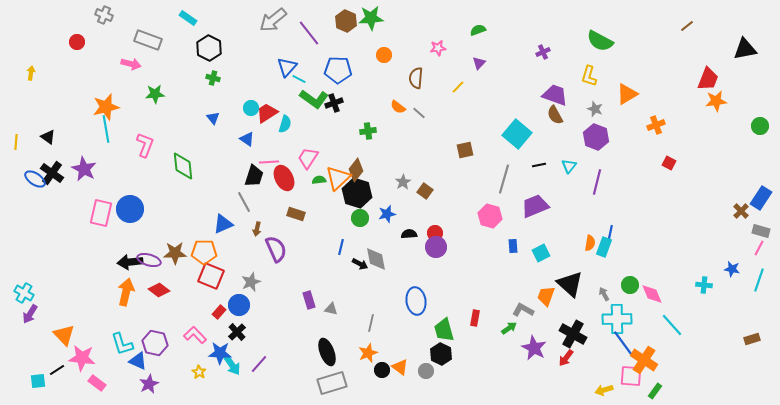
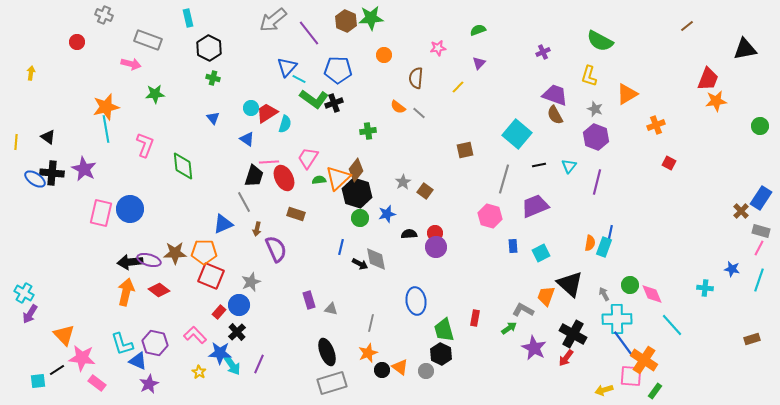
cyan rectangle at (188, 18): rotated 42 degrees clockwise
black cross at (52, 173): rotated 30 degrees counterclockwise
cyan cross at (704, 285): moved 1 px right, 3 px down
purple line at (259, 364): rotated 18 degrees counterclockwise
